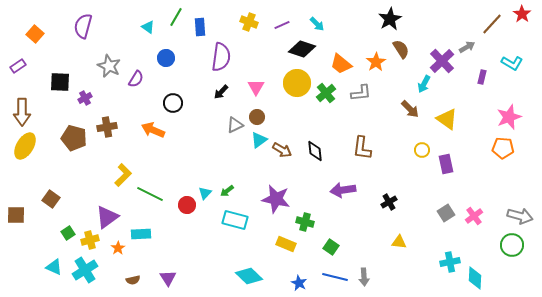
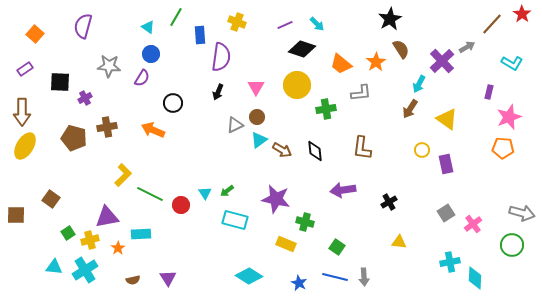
yellow cross at (249, 22): moved 12 px left
purple line at (282, 25): moved 3 px right
blue rectangle at (200, 27): moved 8 px down
blue circle at (166, 58): moved 15 px left, 4 px up
purple rectangle at (18, 66): moved 7 px right, 3 px down
gray star at (109, 66): rotated 20 degrees counterclockwise
purple rectangle at (482, 77): moved 7 px right, 15 px down
purple semicircle at (136, 79): moved 6 px right, 1 px up
yellow circle at (297, 83): moved 2 px down
cyan arrow at (424, 84): moved 5 px left
black arrow at (221, 92): moved 3 px left; rotated 21 degrees counterclockwise
green cross at (326, 93): moved 16 px down; rotated 30 degrees clockwise
brown arrow at (410, 109): rotated 78 degrees clockwise
cyan triangle at (205, 193): rotated 16 degrees counterclockwise
red circle at (187, 205): moved 6 px left
pink cross at (474, 216): moved 1 px left, 8 px down
gray arrow at (520, 216): moved 2 px right, 3 px up
purple triangle at (107, 217): rotated 25 degrees clockwise
green square at (331, 247): moved 6 px right
cyan triangle at (54, 267): rotated 18 degrees counterclockwise
cyan diamond at (249, 276): rotated 12 degrees counterclockwise
